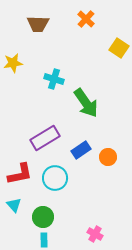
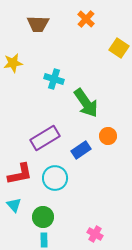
orange circle: moved 21 px up
